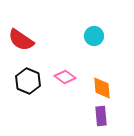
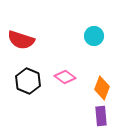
red semicircle: rotated 16 degrees counterclockwise
orange diamond: rotated 25 degrees clockwise
